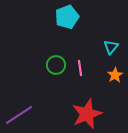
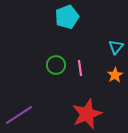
cyan triangle: moved 5 px right
